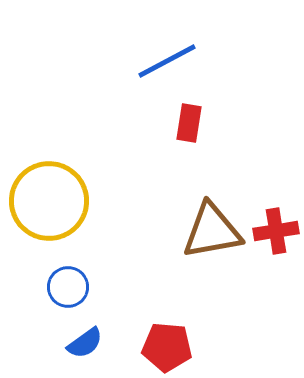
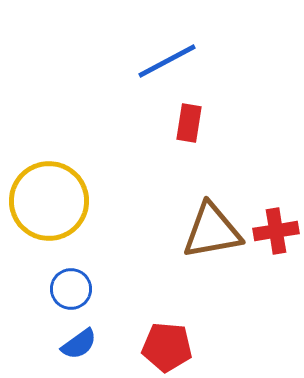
blue circle: moved 3 px right, 2 px down
blue semicircle: moved 6 px left, 1 px down
